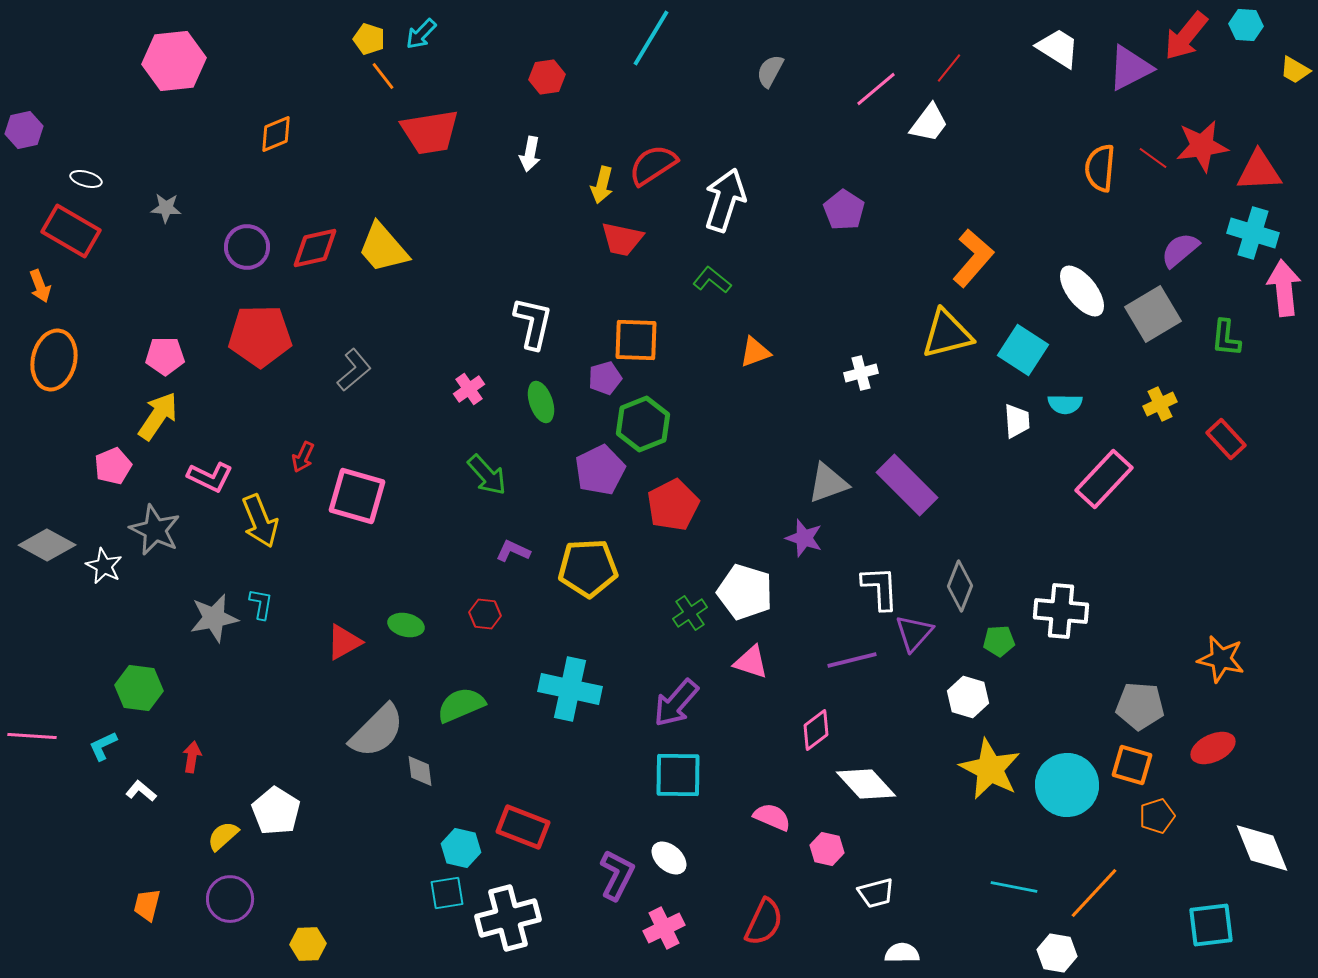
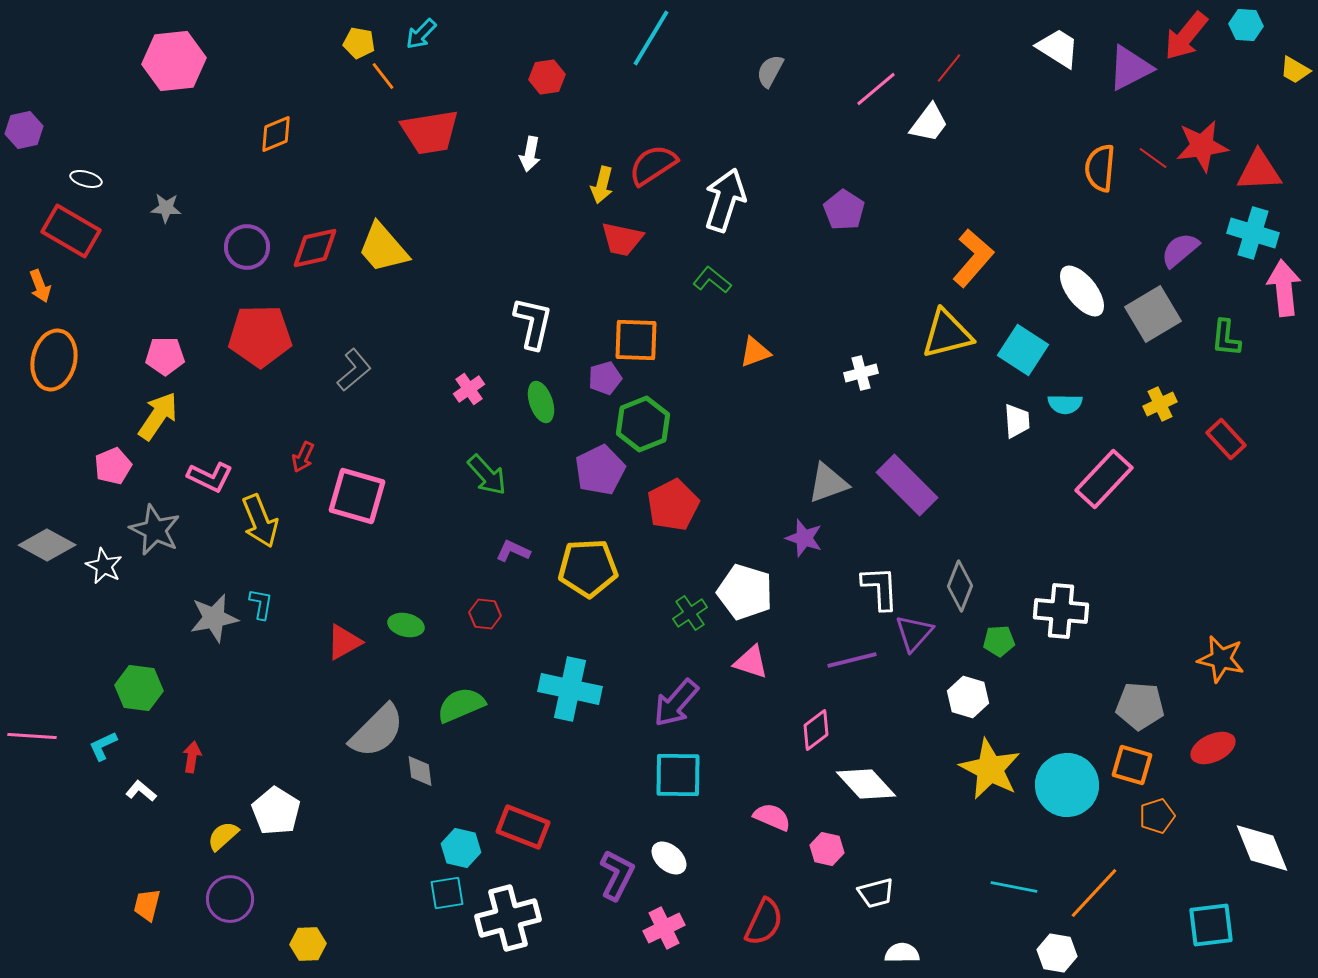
yellow pentagon at (369, 39): moved 10 px left, 4 px down; rotated 8 degrees counterclockwise
